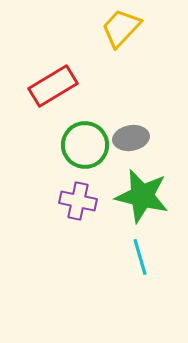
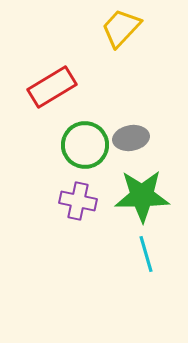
red rectangle: moved 1 px left, 1 px down
green star: rotated 14 degrees counterclockwise
cyan line: moved 6 px right, 3 px up
